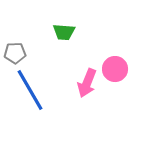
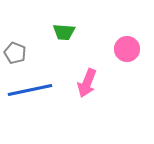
gray pentagon: rotated 25 degrees clockwise
pink circle: moved 12 px right, 20 px up
blue line: rotated 72 degrees counterclockwise
